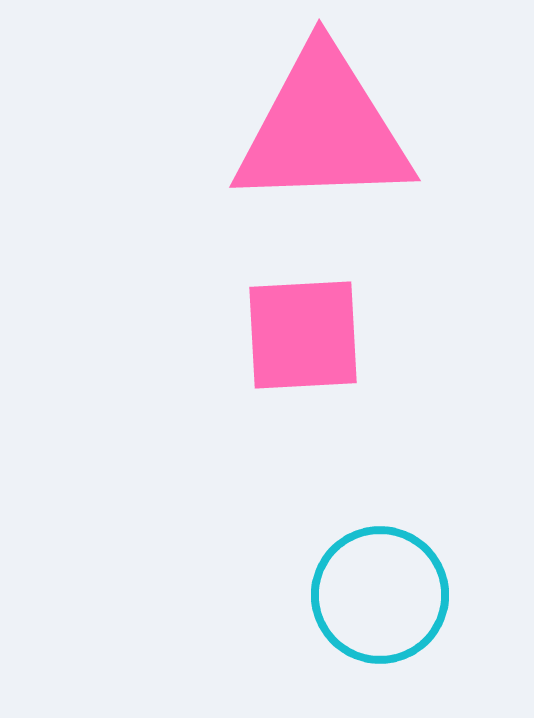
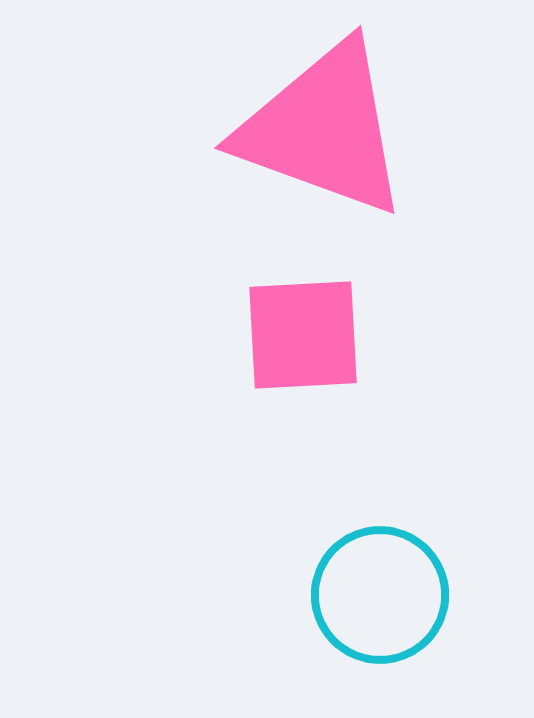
pink triangle: rotated 22 degrees clockwise
